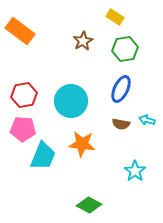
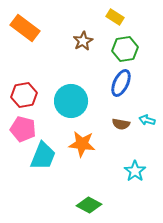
orange rectangle: moved 5 px right, 3 px up
blue ellipse: moved 6 px up
pink pentagon: rotated 10 degrees clockwise
